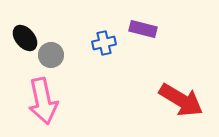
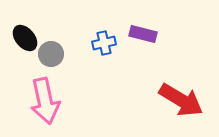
purple rectangle: moved 5 px down
gray circle: moved 1 px up
pink arrow: moved 2 px right
